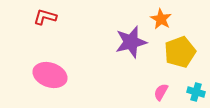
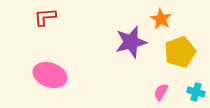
red L-shape: rotated 20 degrees counterclockwise
